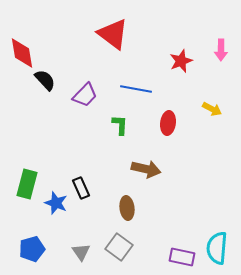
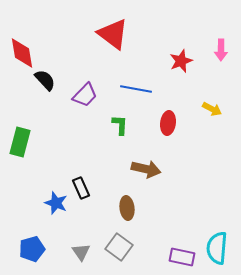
green rectangle: moved 7 px left, 42 px up
